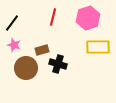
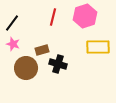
pink hexagon: moved 3 px left, 2 px up
pink star: moved 1 px left, 1 px up
